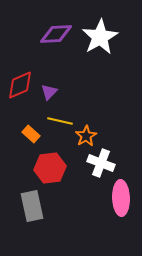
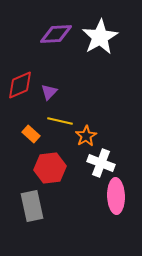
pink ellipse: moved 5 px left, 2 px up
